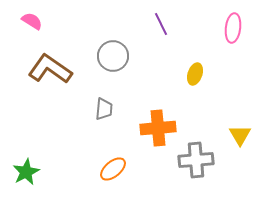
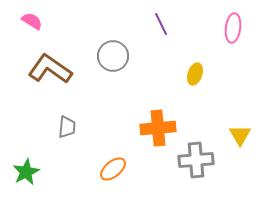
gray trapezoid: moved 37 px left, 18 px down
